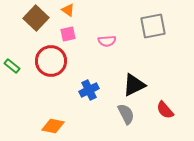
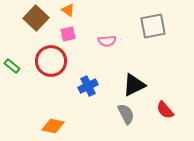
blue cross: moved 1 px left, 4 px up
